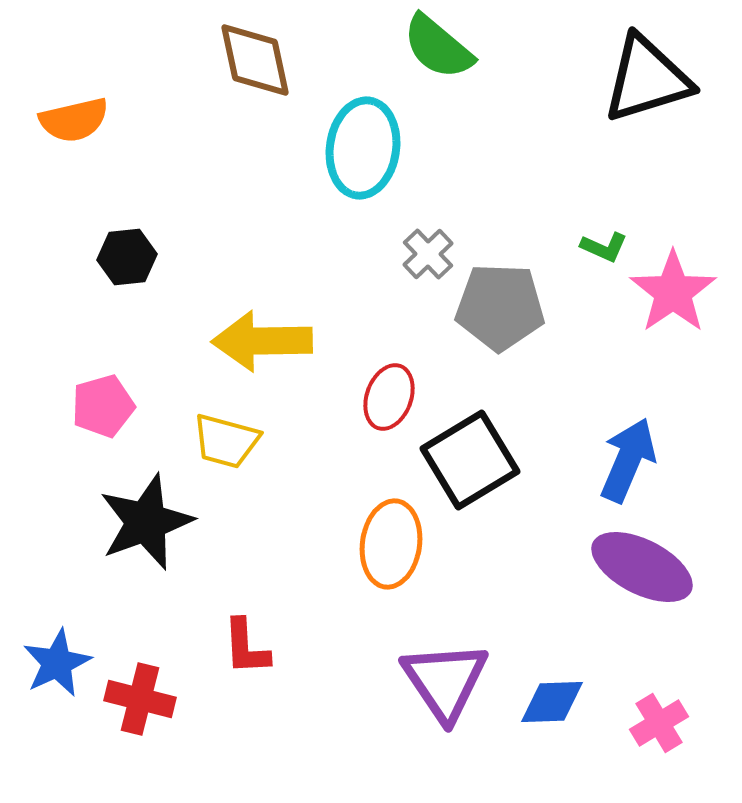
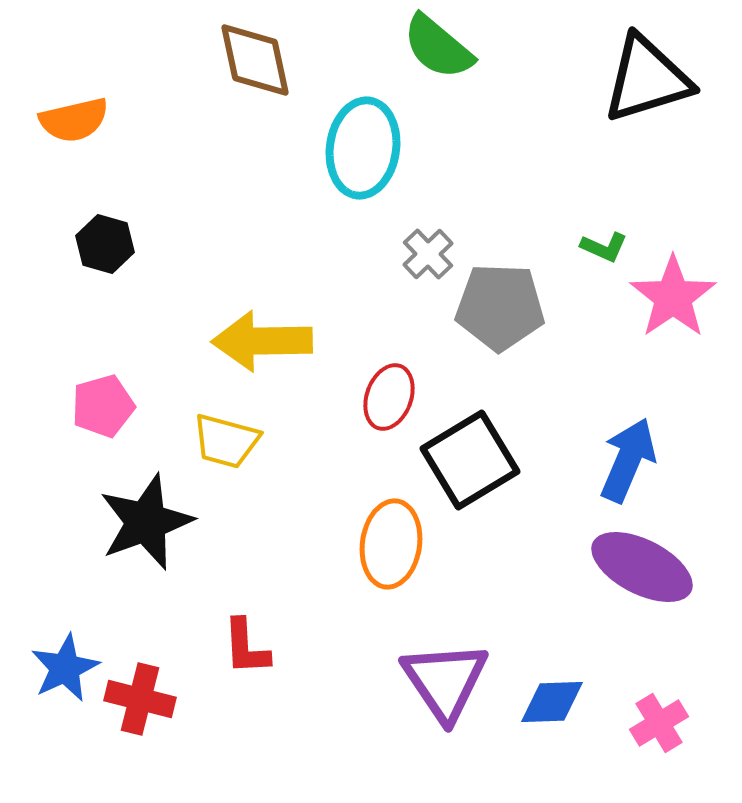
black hexagon: moved 22 px left, 13 px up; rotated 22 degrees clockwise
pink star: moved 5 px down
blue star: moved 8 px right, 5 px down
